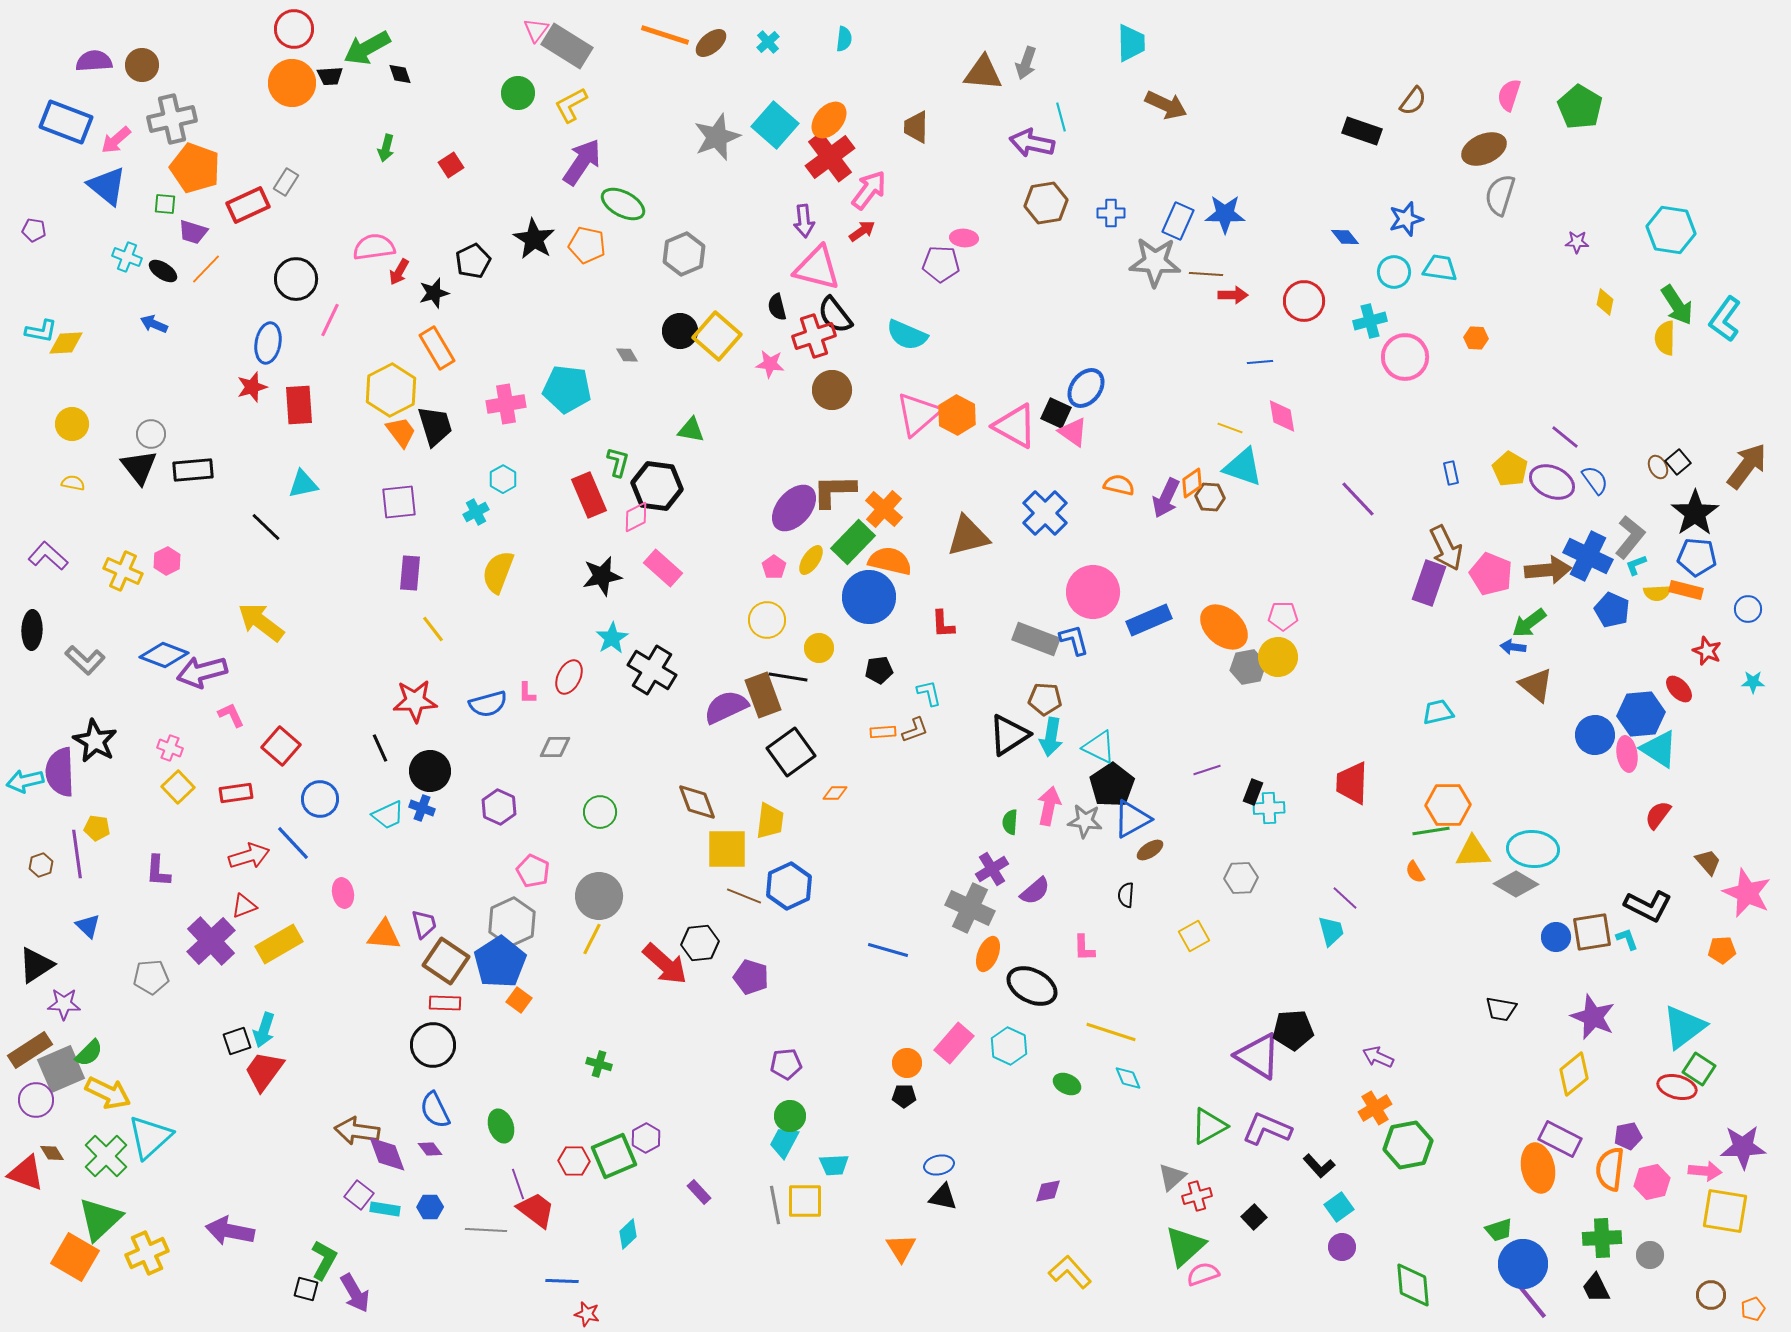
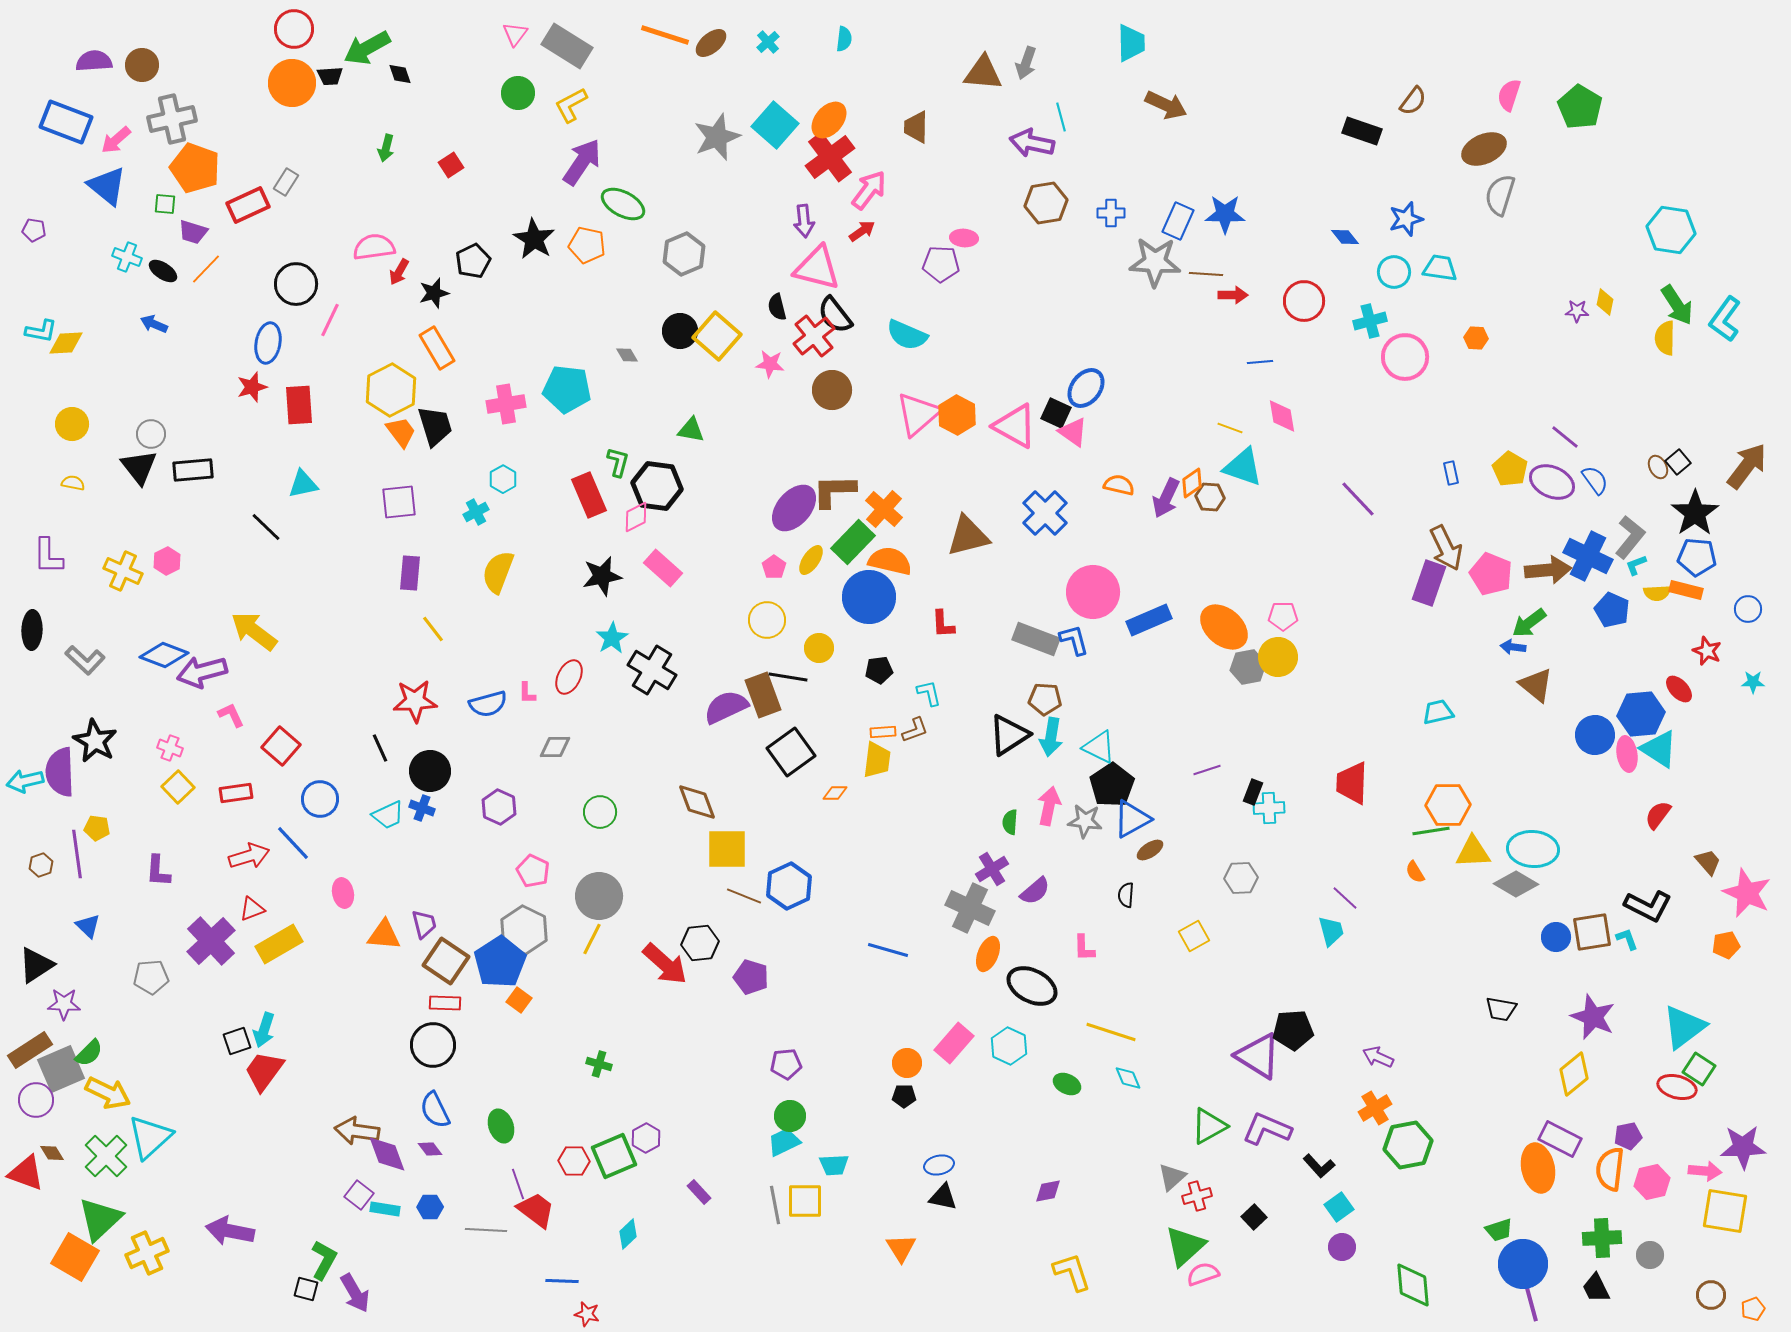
pink triangle at (536, 30): moved 21 px left, 4 px down
purple star at (1577, 242): moved 69 px down
black circle at (296, 279): moved 5 px down
red cross at (814, 336): rotated 21 degrees counterclockwise
purple L-shape at (48, 556): rotated 132 degrees counterclockwise
yellow arrow at (261, 622): moved 7 px left, 9 px down
yellow trapezoid at (770, 821): moved 107 px right, 61 px up
red triangle at (244, 906): moved 8 px right, 3 px down
gray hexagon at (512, 922): moved 12 px right, 8 px down; rotated 9 degrees counterclockwise
orange pentagon at (1722, 950): moved 4 px right, 5 px up; rotated 8 degrees counterclockwise
cyan trapezoid at (784, 1142): rotated 36 degrees clockwise
yellow L-shape at (1070, 1272): moved 2 px right; rotated 24 degrees clockwise
purple line at (1530, 1299): rotated 24 degrees clockwise
